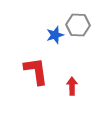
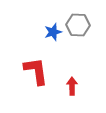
blue star: moved 2 px left, 3 px up
